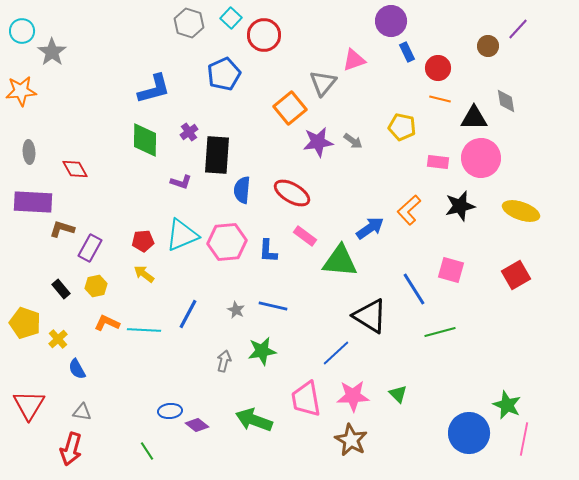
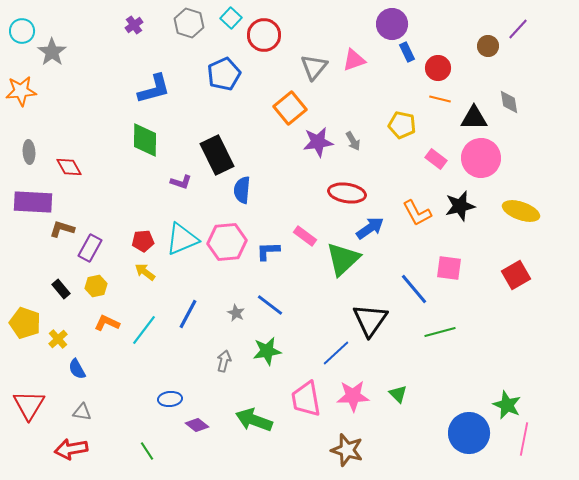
purple circle at (391, 21): moved 1 px right, 3 px down
gray triangle at (323, 83): moved 9 px left, 16 px up
gray diamond at (506, 101): moved 3 px right, 1 px down
yellow pentagon at (402, 127): moved 2 px up
purple cross at (189, 132): moved 55 px left, 107 px up
gray arrow at (353, 141): rotated 24 degrees clockwise
black rectangle at (217, 155): rotated 30 degrees counterclockwise
pink rectangle at (438, 162): moved 2 px left, 3 px up; rotated 30 degrees clockwise
red diamond at (75, 169): moved 6 px left, 2 px up
red ellipse at (292, 193): moved 55 px right; rotated 21 degrees counterclockwise
orange L-shape at (409, 210): moved 8 px right, 3 px down; rotated 76 degrees counterclockwise
cyan triangle at (182, 235): moved 4 px down
blue L-shape at (268, 251): rotated 85 degrees clockwise
green triangle at (340, 261): moved 3 px right, 2 px up; rotated 48 degrees counterclockwise
pink square at (451, 270): moved 2 px left, 2 px up; rotated 8 degrees counterclockwise
yellow arrow at (144, 274): moved 1 px right, 2 px up
blue line at (414, 289): rotated 8 degrees counterclockwise
blue line at (273, 306): moved 3 px left, 1 px up; rotated 24 degrees clockwise
gray star at (236, 310): moved 3 px down
black triangle at (370, 316): moved 4 px down; rotated 33 degrees clockwise
cyan line at (144, 330): rotated 56 degrees counterclockwise
green star at (262, 351): moved 5 px right
blue ellipse at (170, 411): moved 12 px up
brown star at (351, 440): moved 4 px left, 10 px down; rotated 12 degrees counterclockwise
red arrow at (71, 449): rotated 64 degrees clockwise
